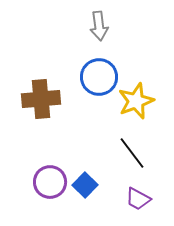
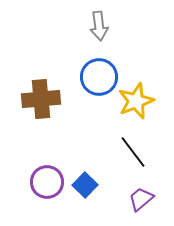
black line: moved 1 px right, 1 px up
purple circle: moved 3 px left
purple trapezoid: moved 3 px right; rotated 112 degrees clockwise
